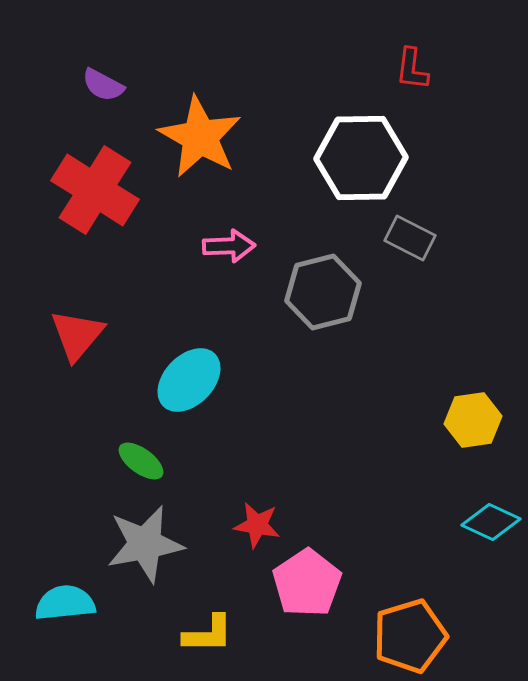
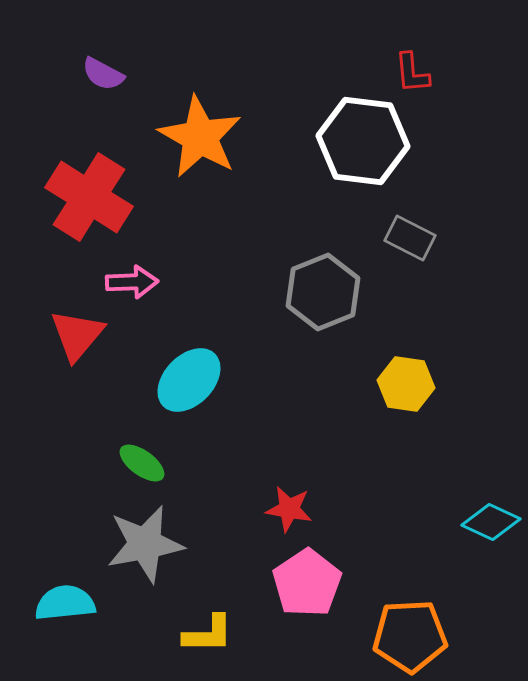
red L-shape: moved 4 px down; rotated 12 degrees counterclockwise
purple semicircle: moved 11 px up
white hexagon: moved 2 px right, 17 px up; rotated 8 degrees clockwise
red cross: moved 6 px left, 7 px down
pink arrow: moved 97 px left, 36 px down
gray hexagon: rotated 8 degrees counterclockwise
yellow hexagon: moved 67 px left, 36 px up; rotated 16 degrees clockwise
green ellipse: moved 1 px right, 2 px down
red star: moved 32 px right, 16 px up
orange pentagon: rotated 14 degrees clockwise
